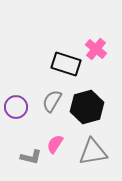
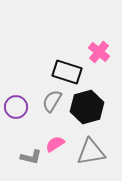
pink cross: moved 3 px right, 3 px down
black rectangle: moved 1 px right, 8 px down
pink semicircle: rotated 24 degrees clockwise
gray triangle: moved 2 px left
